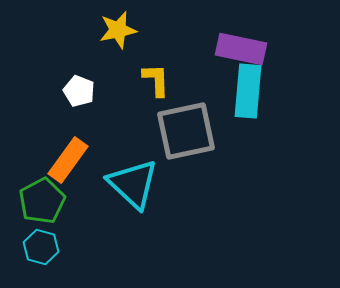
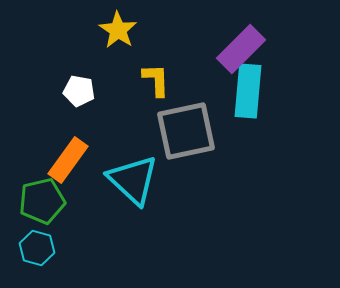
yellow star: rotated 27 degrees counterclockwise
purple rectangle: rotated 57 degrees counterclockwise
white pentagon: rotated 12 degrees counterclockwise
cyan triangle: moved 4 px up
green pentagon: rotated 15 degrees clockwise
cyan hexagon: moved 4 px left, 1 px down
